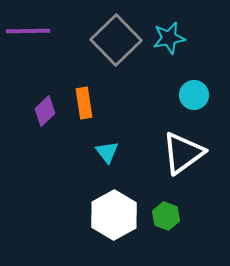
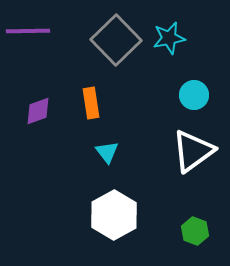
orange rectangle: moved 7 px right
purple diamond: moved 7 px left; rotated 24 degrees clockwise
white triangle: moved 10 px right, 2 px up
green hexagon: moved 29 px right, 15 px down
